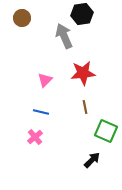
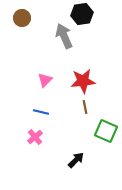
red star: moved 8 px down
black arrow: moved 16 px left
